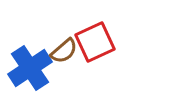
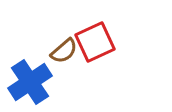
blue cross: moved 14 px down
